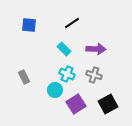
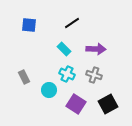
cyan circle: moved 6 px left
purple square: rotated 24 degrees counterclockwise
